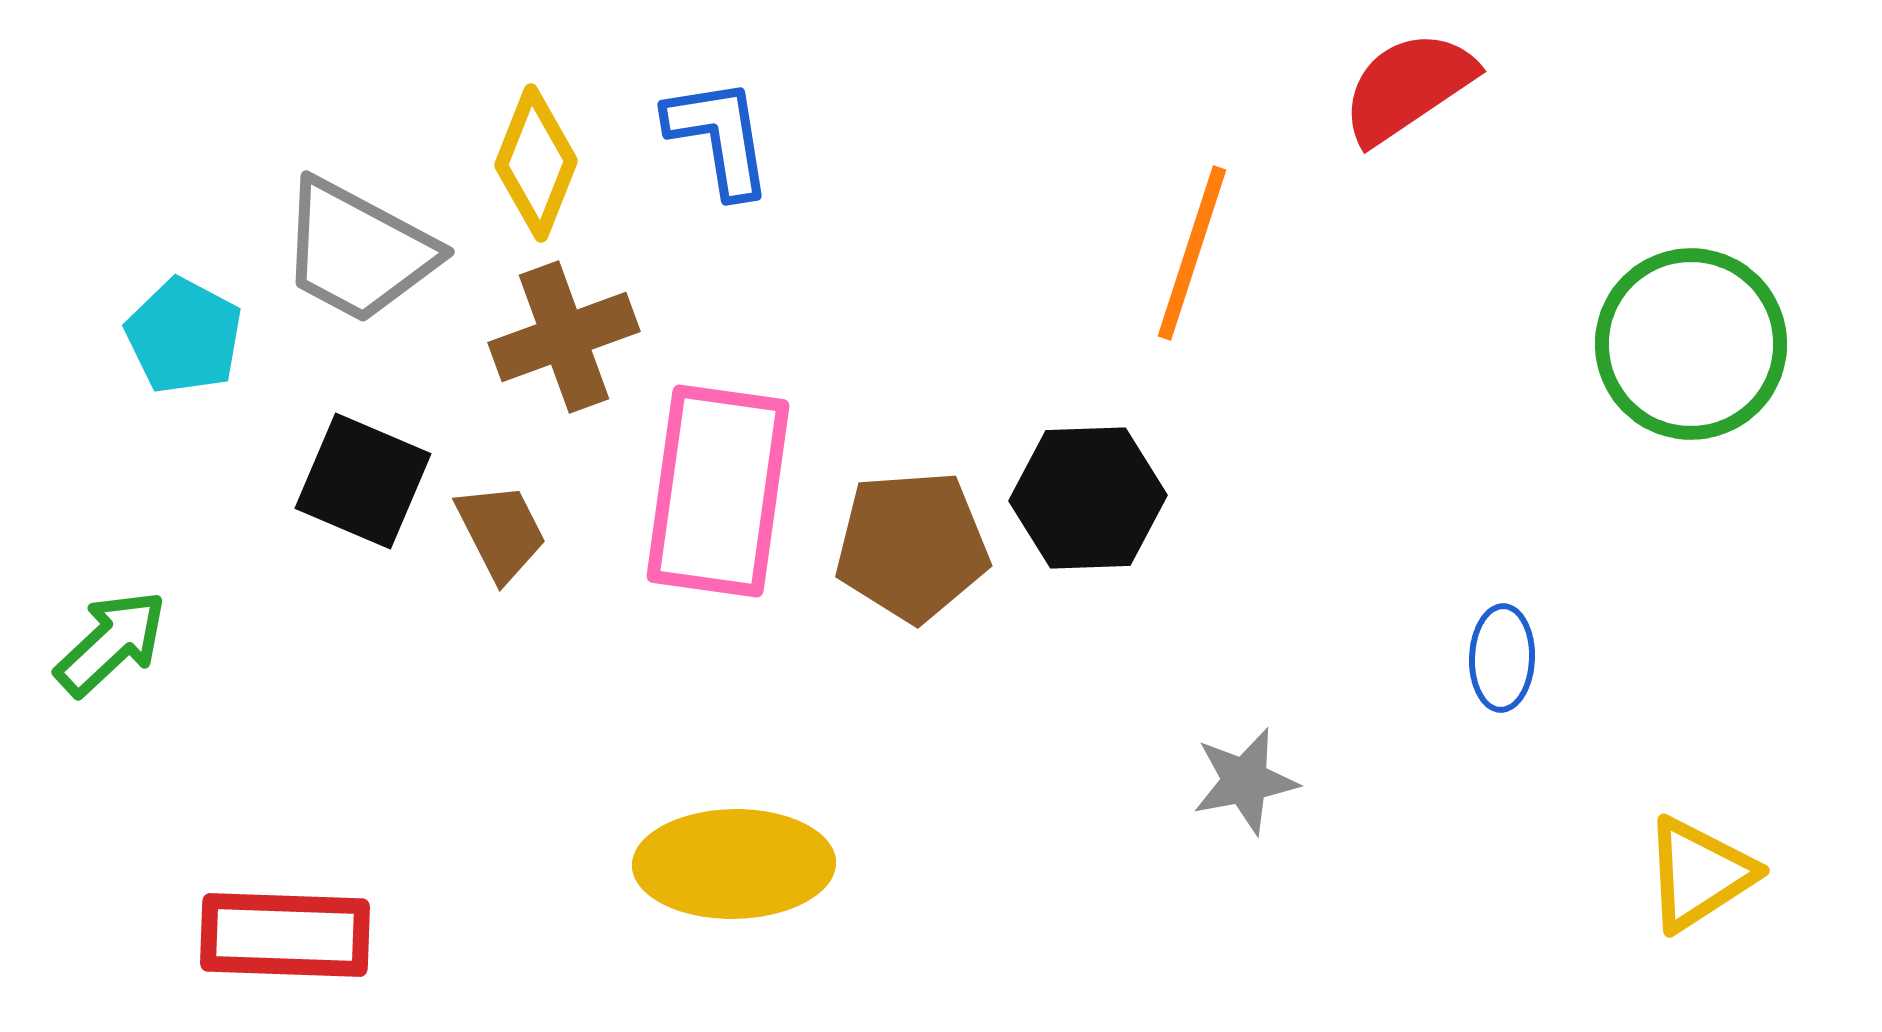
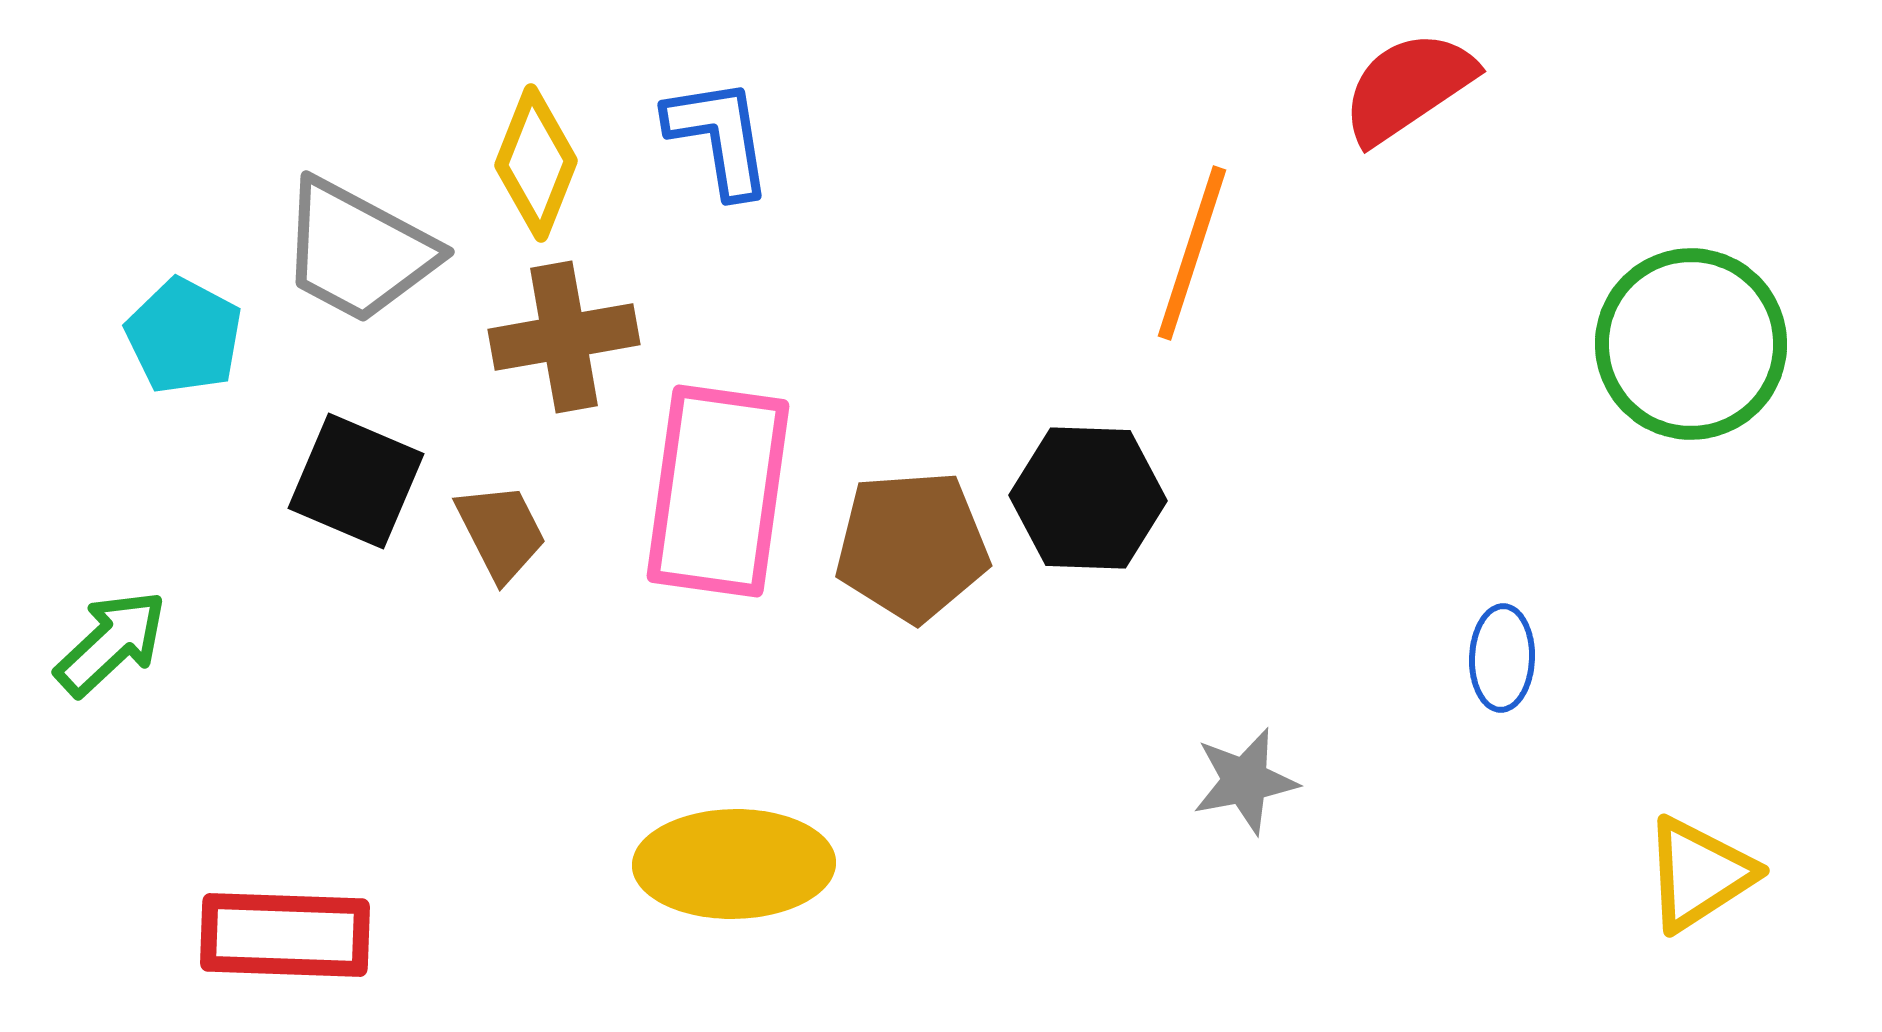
brown cross: rotated 10 degrees clockwise
black square: moved 7 px left
black hexagon: rotated 4 degrees clockwise
